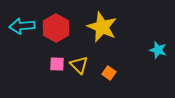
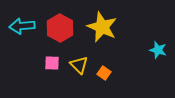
red hexagon: moved 4 px right
pink square: moved 5 px left, 1 px up
orange square: moved 5 px left
